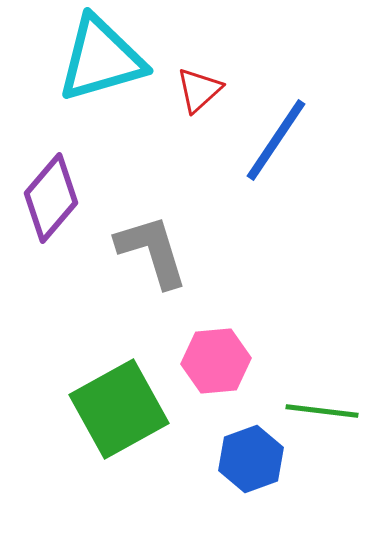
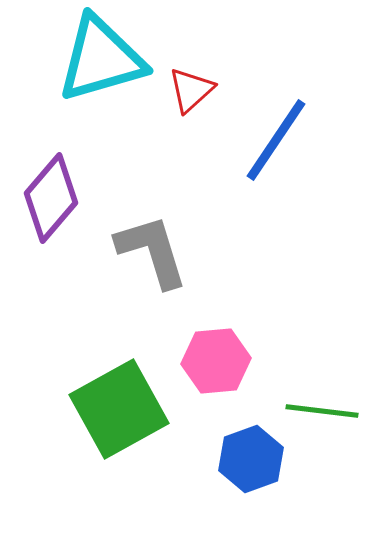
red triangle: moved 8 px left
